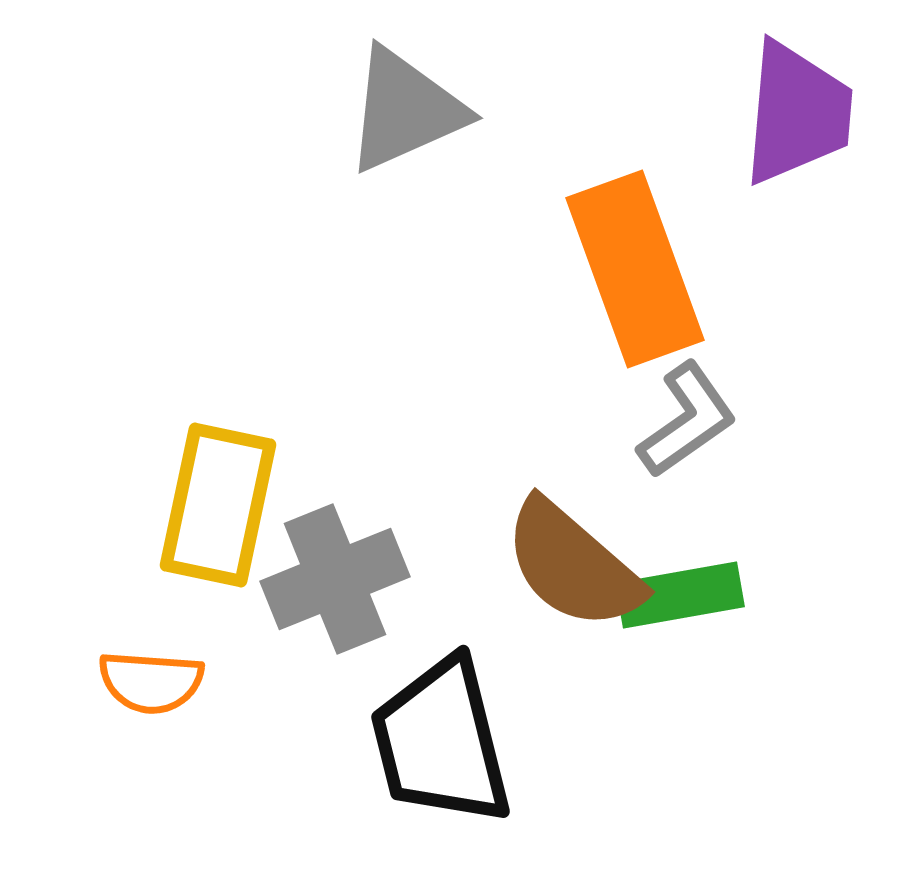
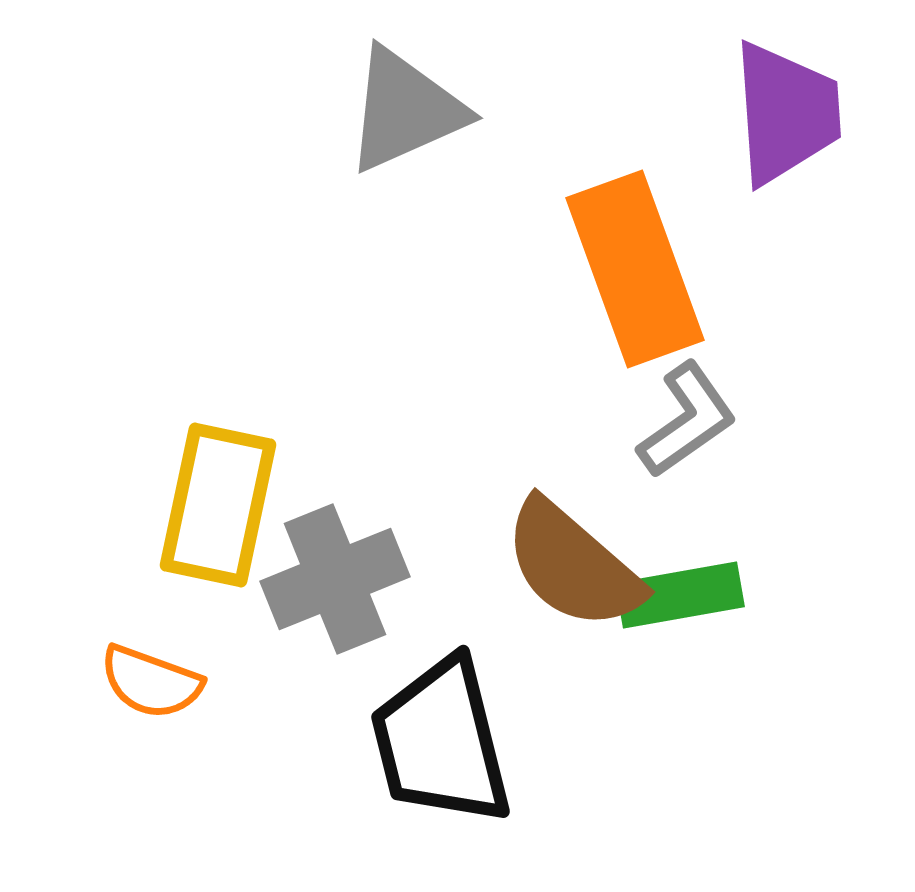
purple trapezoid: moved 11 px left; rotated 9 degrees counterclockwise
orange semicircle: rotated 16 degrees clockwise
